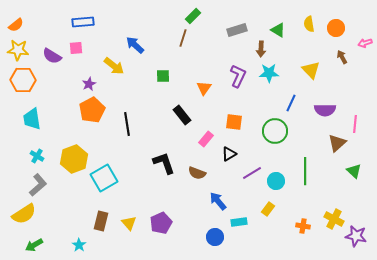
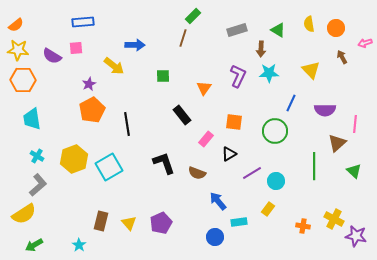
blue arrow at (135, 45): rotated 138 degrees clockwise
green line at (305, 171): moved 9 px right, 5 px up
cyan square at (104, 178): moved 5 px right, 11 px up
